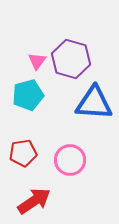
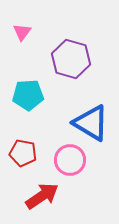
pink triangle: moved 15 px left, 29 px up
cyan pentagon: rotated 12 degrees clockwise
blue triangle: moved 3 px left, 20 px down; rotated 27 degrees clockwise
red pentagon: rotated 20 degrees clockwise
red arrow: moved 8 px right, 5 px up
